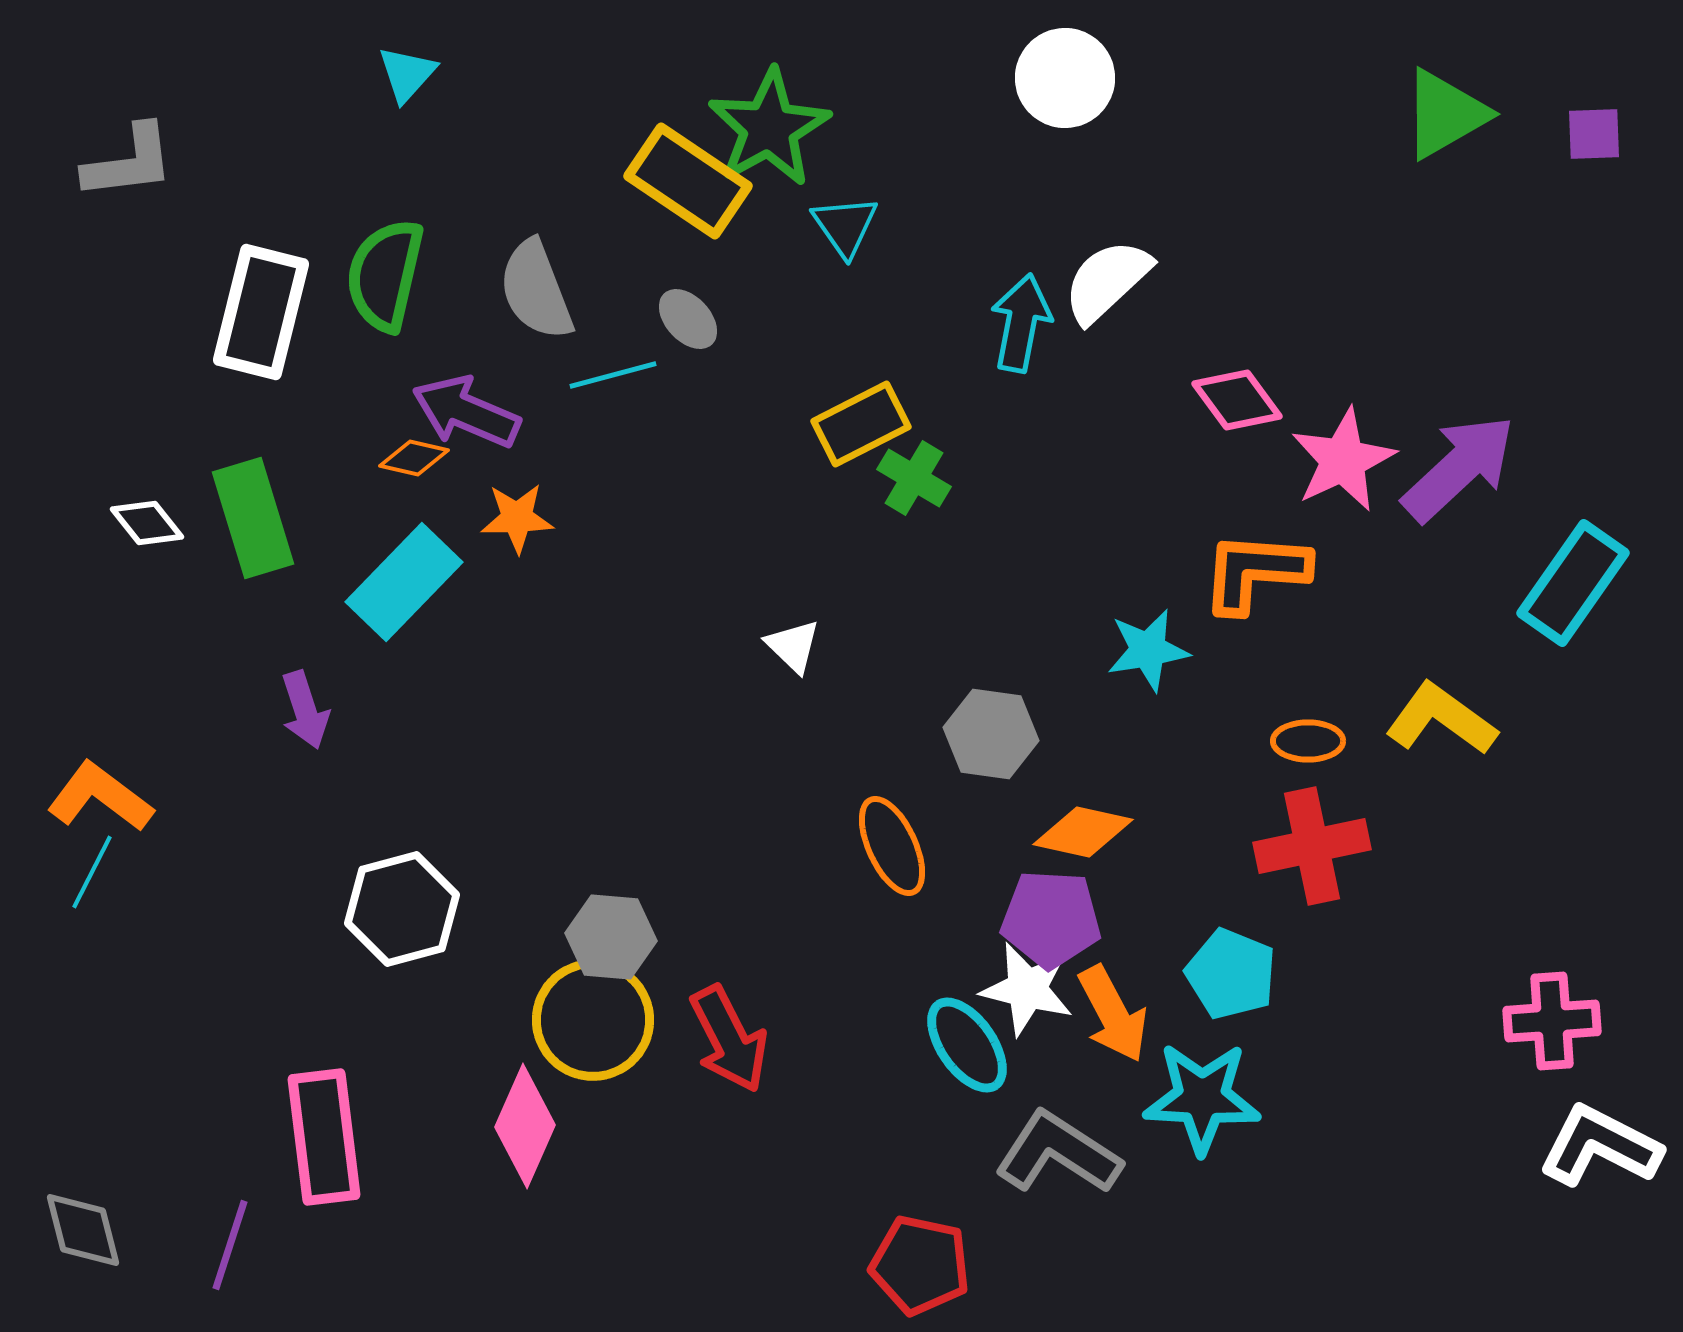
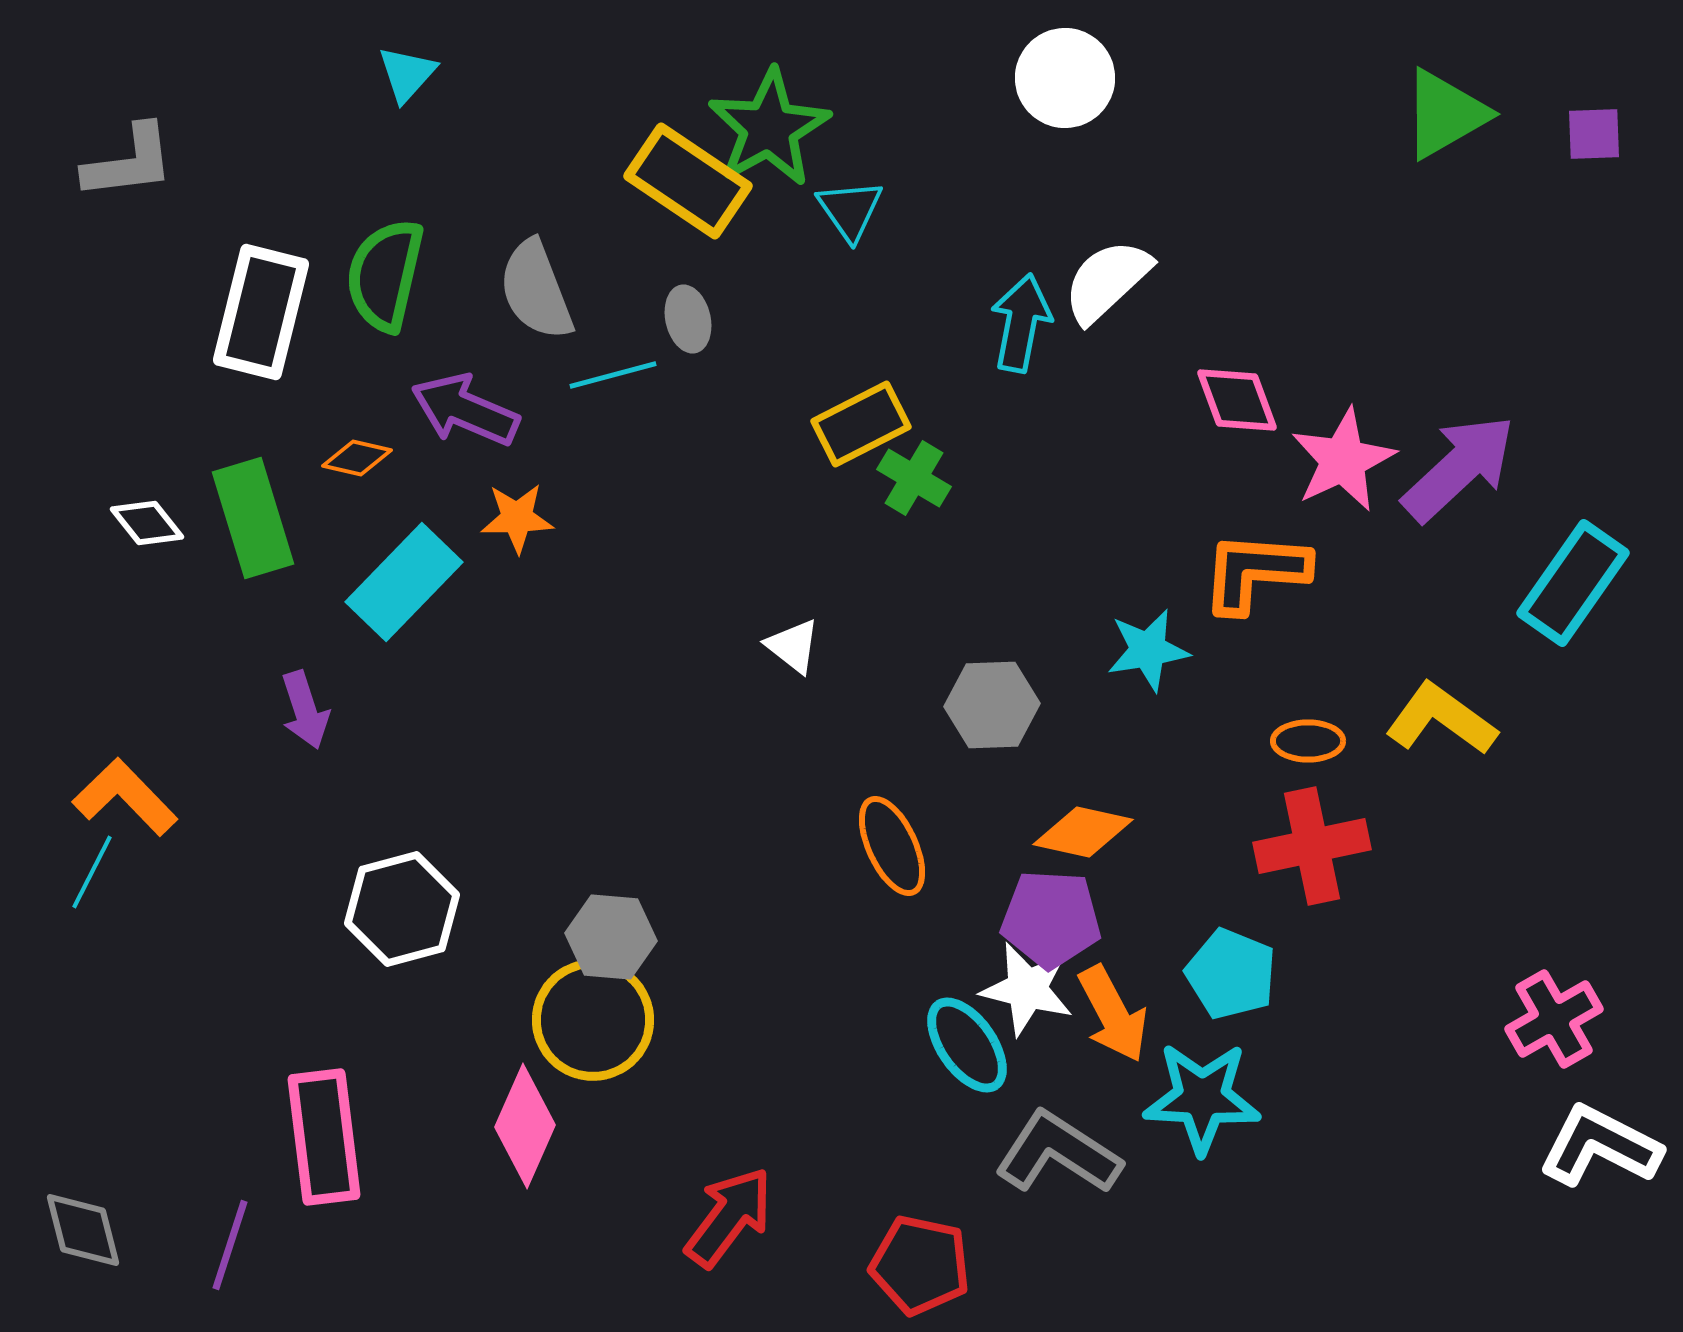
cyan triangle at (845, 226): moved 5 px right, 16 px up
gray ellipse at (688, 319): rotated 30 degrees clockwise
pink diamond at (1237, 400): rotated 16 degrees clockwise
purple arrow at (466, 412): moved 1 px left, 2 px up
orange diamond at (414, 458): moved 57 px left
white triangle at (793, 646): rotated 6 degrees counterclockwise
gray hexagon at (991, 734): moved 1 px right, 29 px up; rotated 10 degrees counterclockwise
orange L-shape at (100, 797): moved 25 px right; rotated 9 degrees clockwise
pink cross at (1552, 1021): moved 2 px right, 2 px up; rotated 26 degrees counterclockwise
red arrow at (729, 1039): moved 178 px down; rotated 116 degrees counterclockwise
